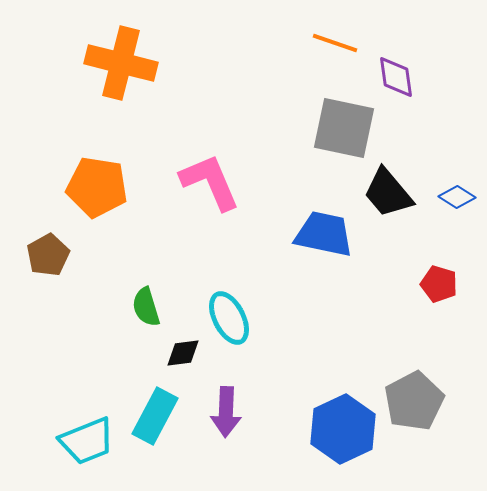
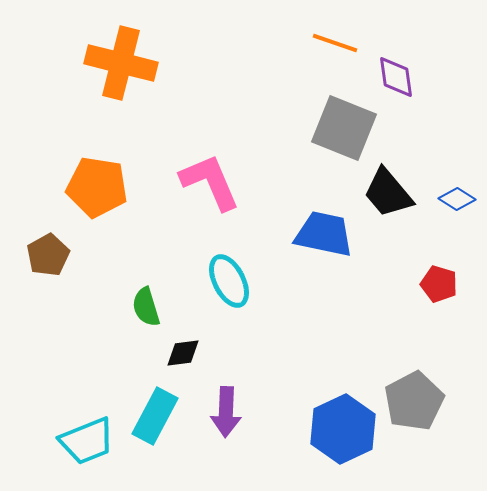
gray square: rotated 10 degrees clockwise
blue diamond: moved 2 px down
cyan ellipse: moved 37 px up
